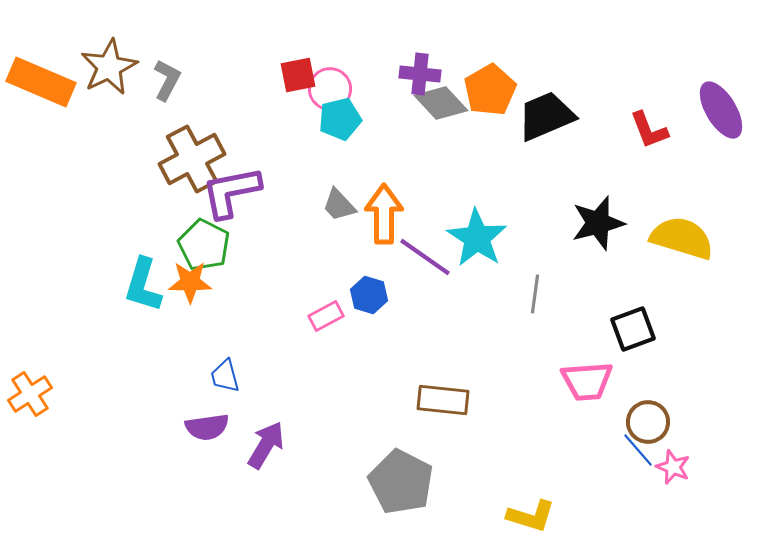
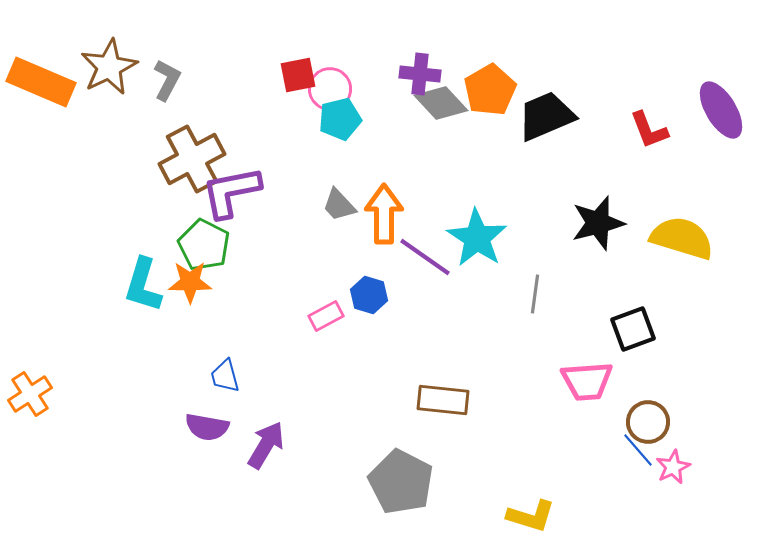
purple semicircle: rotated 18 degrees clockwise
pink star: rotated 24 degrees clockwise
